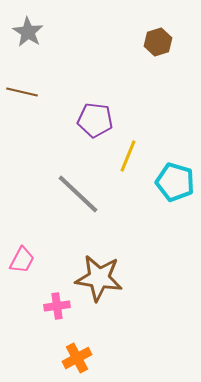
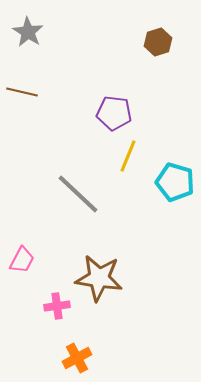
purple pentagon: moved 19 px right, 7 px up
